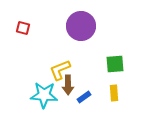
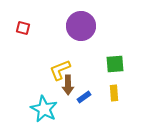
cyan star: moved 14 px down; rotated 24 degrees clockwise
